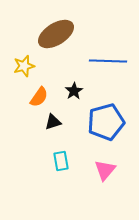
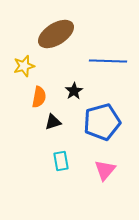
orange semicircle: rotated 25 degrees counterclockwise
blue pentagon: moved 4 px left
